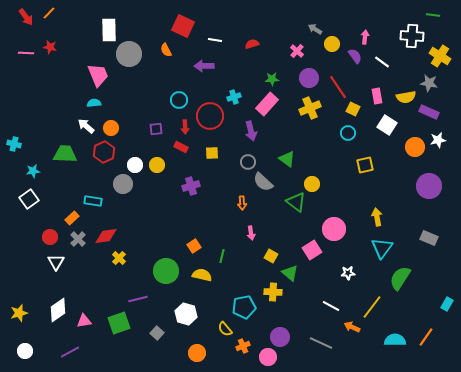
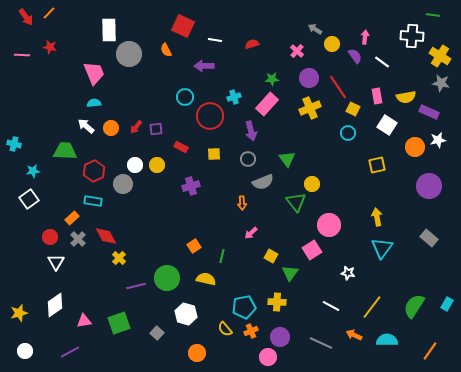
pink line at (26, 53): moved 4 px left, 2 px down
pink trapezoid at (98, 75): moved 4 px left, 2 px up
gray star at (429, 83): moved 12 px right
cyan circle at (179, 100): moved 6 px right, 3 px up
red arrow at (185, 127): moved 49 px left; rotated 40 degrees clockwise
red hexagon at (104, 152): moved 10 px left, 19 px down
yellow square at (212, 153): moved 2 px right, 1 px down
green trapezoid at (65, 154): moved 3 px up
green triangle at (287, 159): rotated 18 degrees clockwise
gray circle at (248, 162): moved 3 px up
yellow square at (365, 165): moved 12 px right
gray semicircle at (263, 182): rotated 65 degrees counterclockwise
green triangle at (296, 202): rotated 15 degrees clockwise
pink circle at (334, 229): moved 5 px left, 4 px up
pink arrow at (251, 233): rotated 56 degrees clockwise
red diamond at (106, 236): rotated 70 degrees clockwise
gray rectangle at (429, 238): rotated 18 degrees clockwise
green circle at (166, 271): moved 1 px right, 7 px down
green triangle at (290, 273): rotated 24 degrees clockwise
white star at (348, 273): rotated 16 degrees clockwise
yellow semicircle at (202, 275): moved 4 px right, 4 px down
green semicircle at (400, 278): moved 14 px right, 28 px down
yellow cross at (273, 292): moved 4 px right, 10 px down
purple line at (138, 299): moved 2 px left, 13 px up
white diamond at (58, 310): moved 3 px left, 5 px up
orange arrow at (352, 327): moved 2 px right, 8 px down
orange line at (426, 337): moved 4 px right, 14 px down
cyan semicircle at (395, 340): moved 8 px left
orange cross at (243, 346): moved 8 px right, 15 px up
